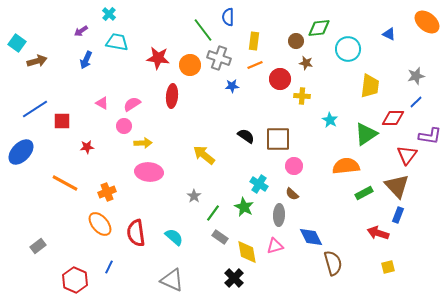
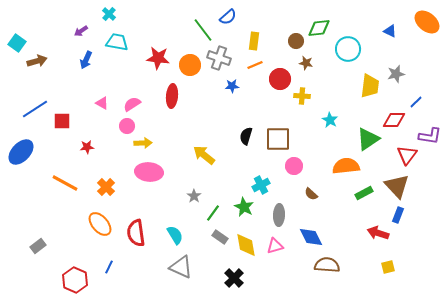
blue semicircle at (228, 17): rotated 132 degrees counterclockwise
blue triangle at (389, 34): moved 1 px right, 3 px up
gray star at (416, 76): moved 20 px left, 2 px up
red diamond at (393, 118): moved 1 px right, 2 px down
pink circle at (124, 126): moved 3 px right
green triangle at (366, 134): moved 2 px right, 5 px down
black semicircle at (246, 136): rotated 108 degrees counterclockwise
cyan cross at (259, 184): moved 2 px right, 1 px down; rotated 30 degrees clockwise
orange cross at (107, 192): moved 1 px left, 5 px up; rotated 24 degrees counterclockwise
brown semicircle at (292, 194): moved 19 px right
cyan semicircle at (174, 237): moved 1 px right, 2 px up; rotated 18 degrees clockwise
yellow diamond at (247, 252): moved 1 px left, 7 px up
brown semicircle at (333, 263): moved 6 px left, 2 px down; rotated 70 degrees counterclockwise
gray triangle at (172, 280): moved 9 px right, 13 px up
